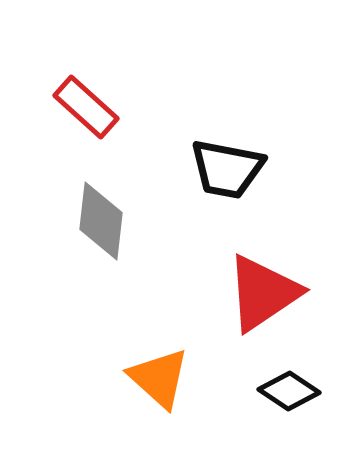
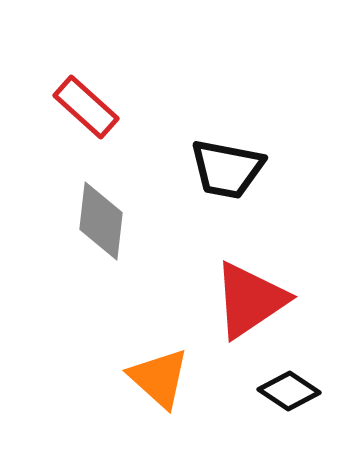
red triangle: moved 13 px left, 7 px down
